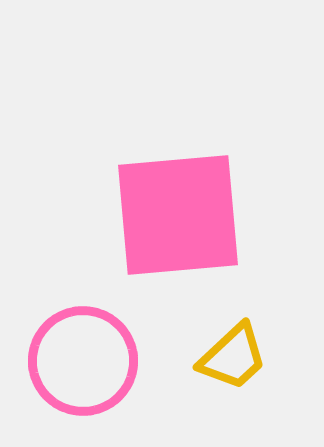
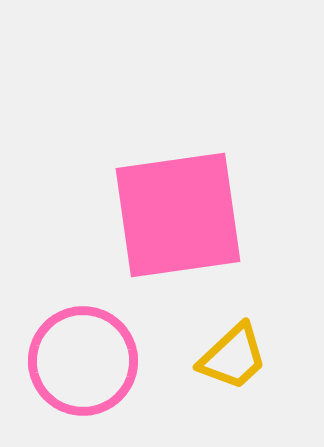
pink square: rotated 3 degrees counterclockwise
